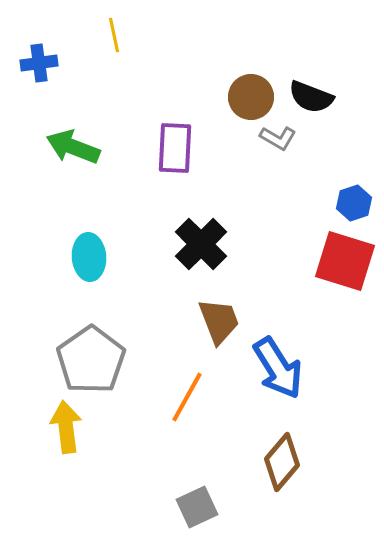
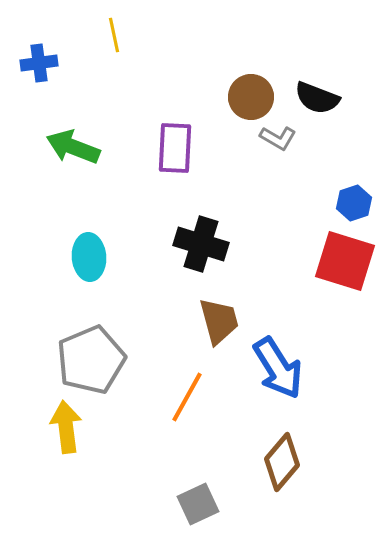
black semicircle: moved 6 px right, 1 px down
black cross: rotated 28 degrees counterclockwise
brown trapezoid: rotated 6 degrees clockwise
gray pentagon: rotated 12 degrees clockwise
gray square: moved 1 px right, 3 px up
